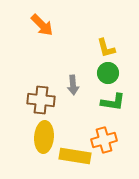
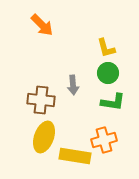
yellow ellipse: rotated 16 degrees clockwise
